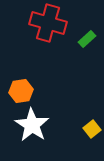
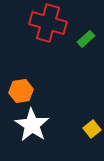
green rectangle: moved 1 px left
